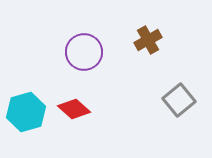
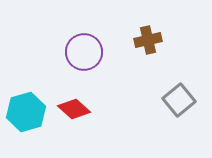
brown cross: rotated 16 degrees clockwise
